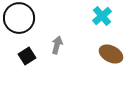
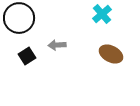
cyan cross: moved 2 px up
gray arrow: rotated 108 degrees counterclockwise
